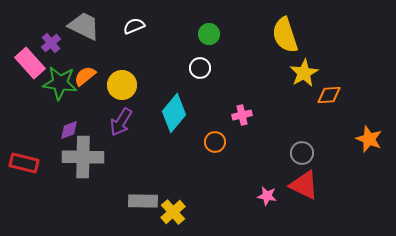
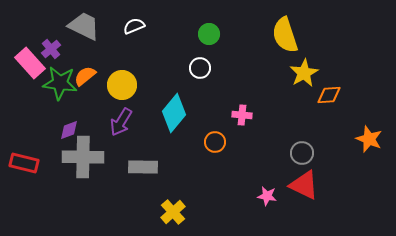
purple cross: moved 6 px down
pink cross: rotated 18 degrees clockwise
gray rectangle: moved 34 px up
